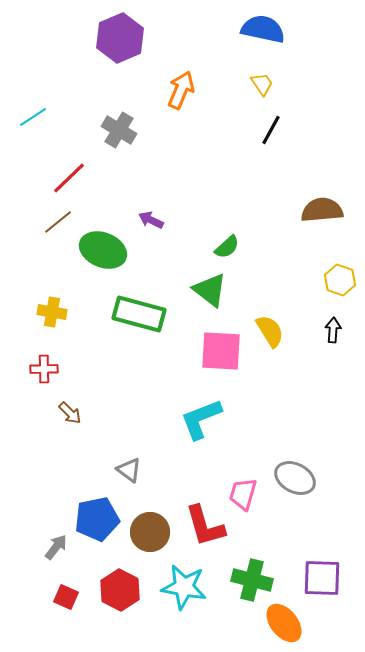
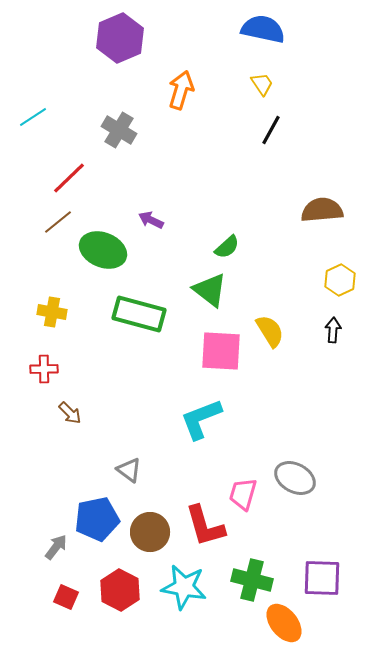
orange arrow: rotated 6 degrees counterclockwise
yellow hexagon: rotated 16 degrees clockwise
